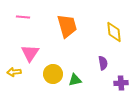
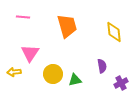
purple semicircle: moved 1 px left, 3 px down
purple cross: rotated 24 degrees counterclockwise
